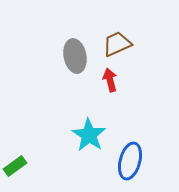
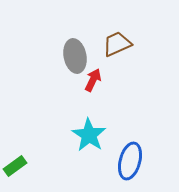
red arrow: moved 17 px left; rotated 40 degrees clockwise
